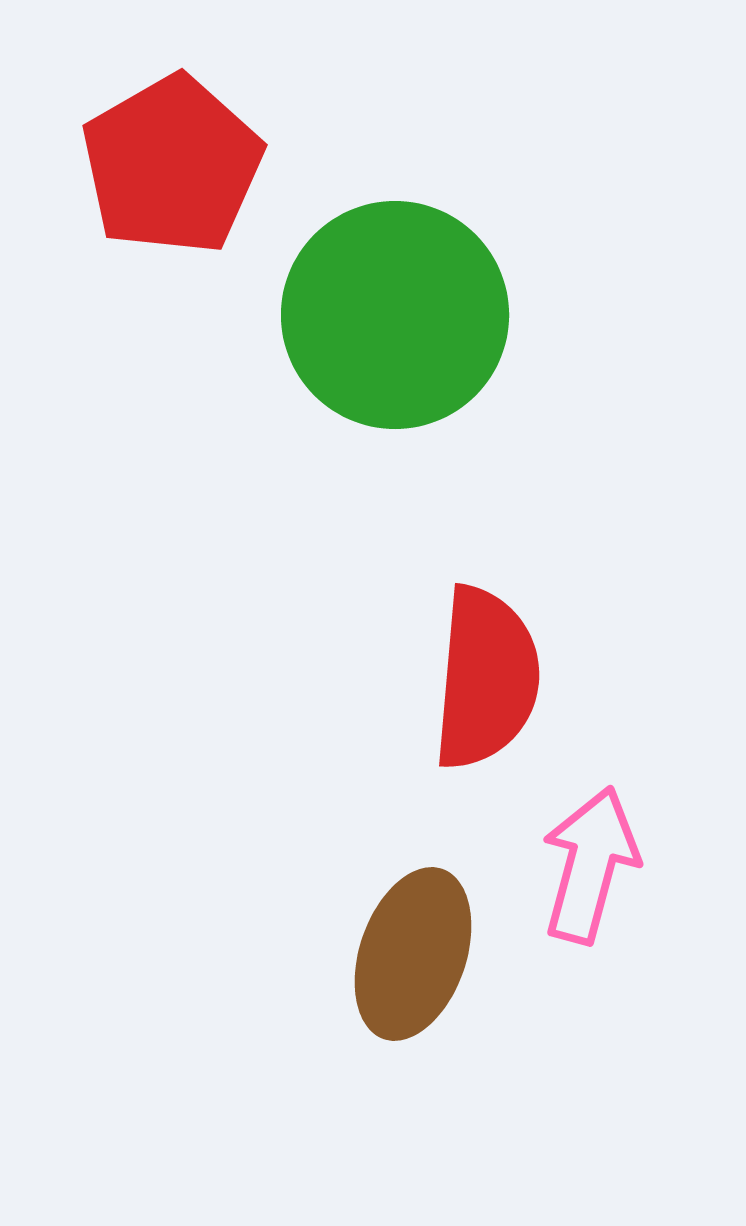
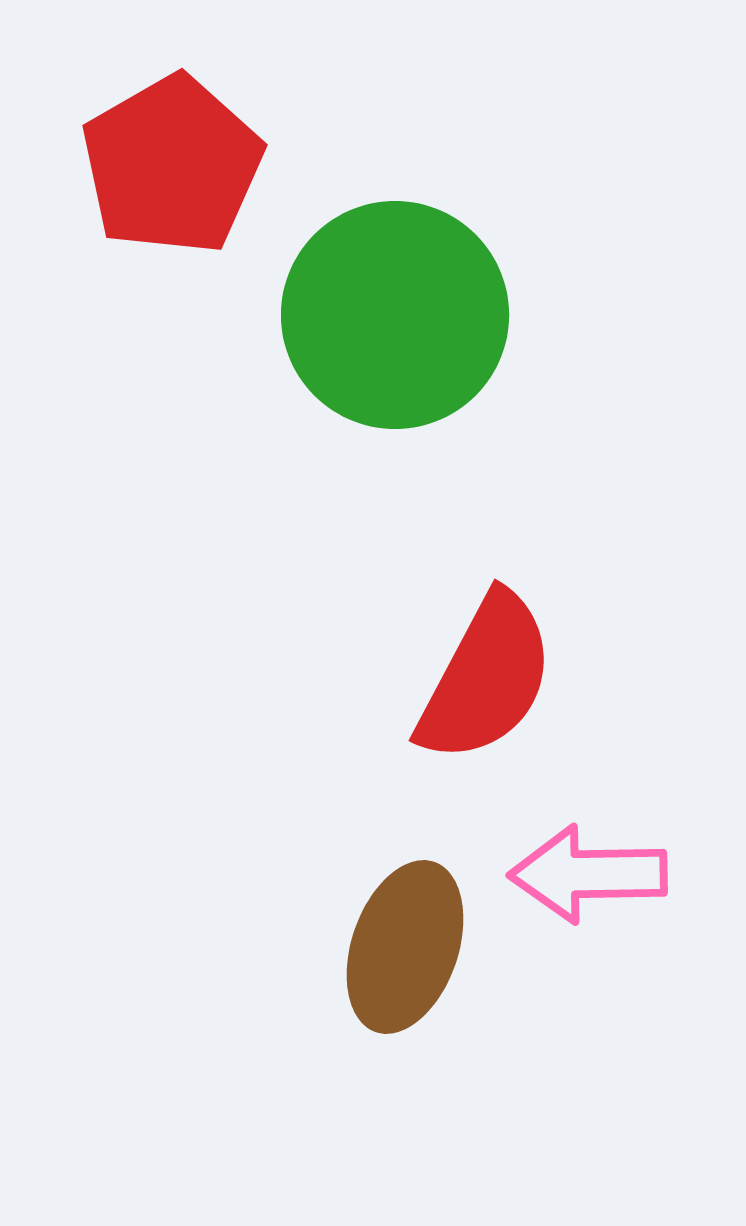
red semicircle: rotated 23 degrees clockwise
pink arrow: moved 2 px left, 9 px down; rotated 106 degrees counterclockwise
brown ellipse: moved 8 px left, 7 px up
